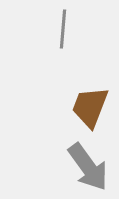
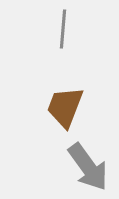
brown trapezoid: moved 25 px left
